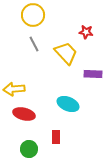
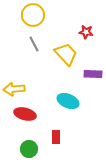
yellow trapezoid: moved 1 px down
cyan ellipse: moved 3 px up
red ellipse: moved 1 px right
